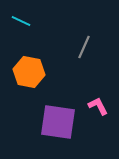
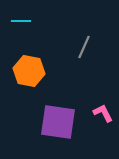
cyan line: rotated 24 degrees counterclockwise
orange hexagon: moved 1 px up
pink L-shape: moved 5 px right, 7 px down
